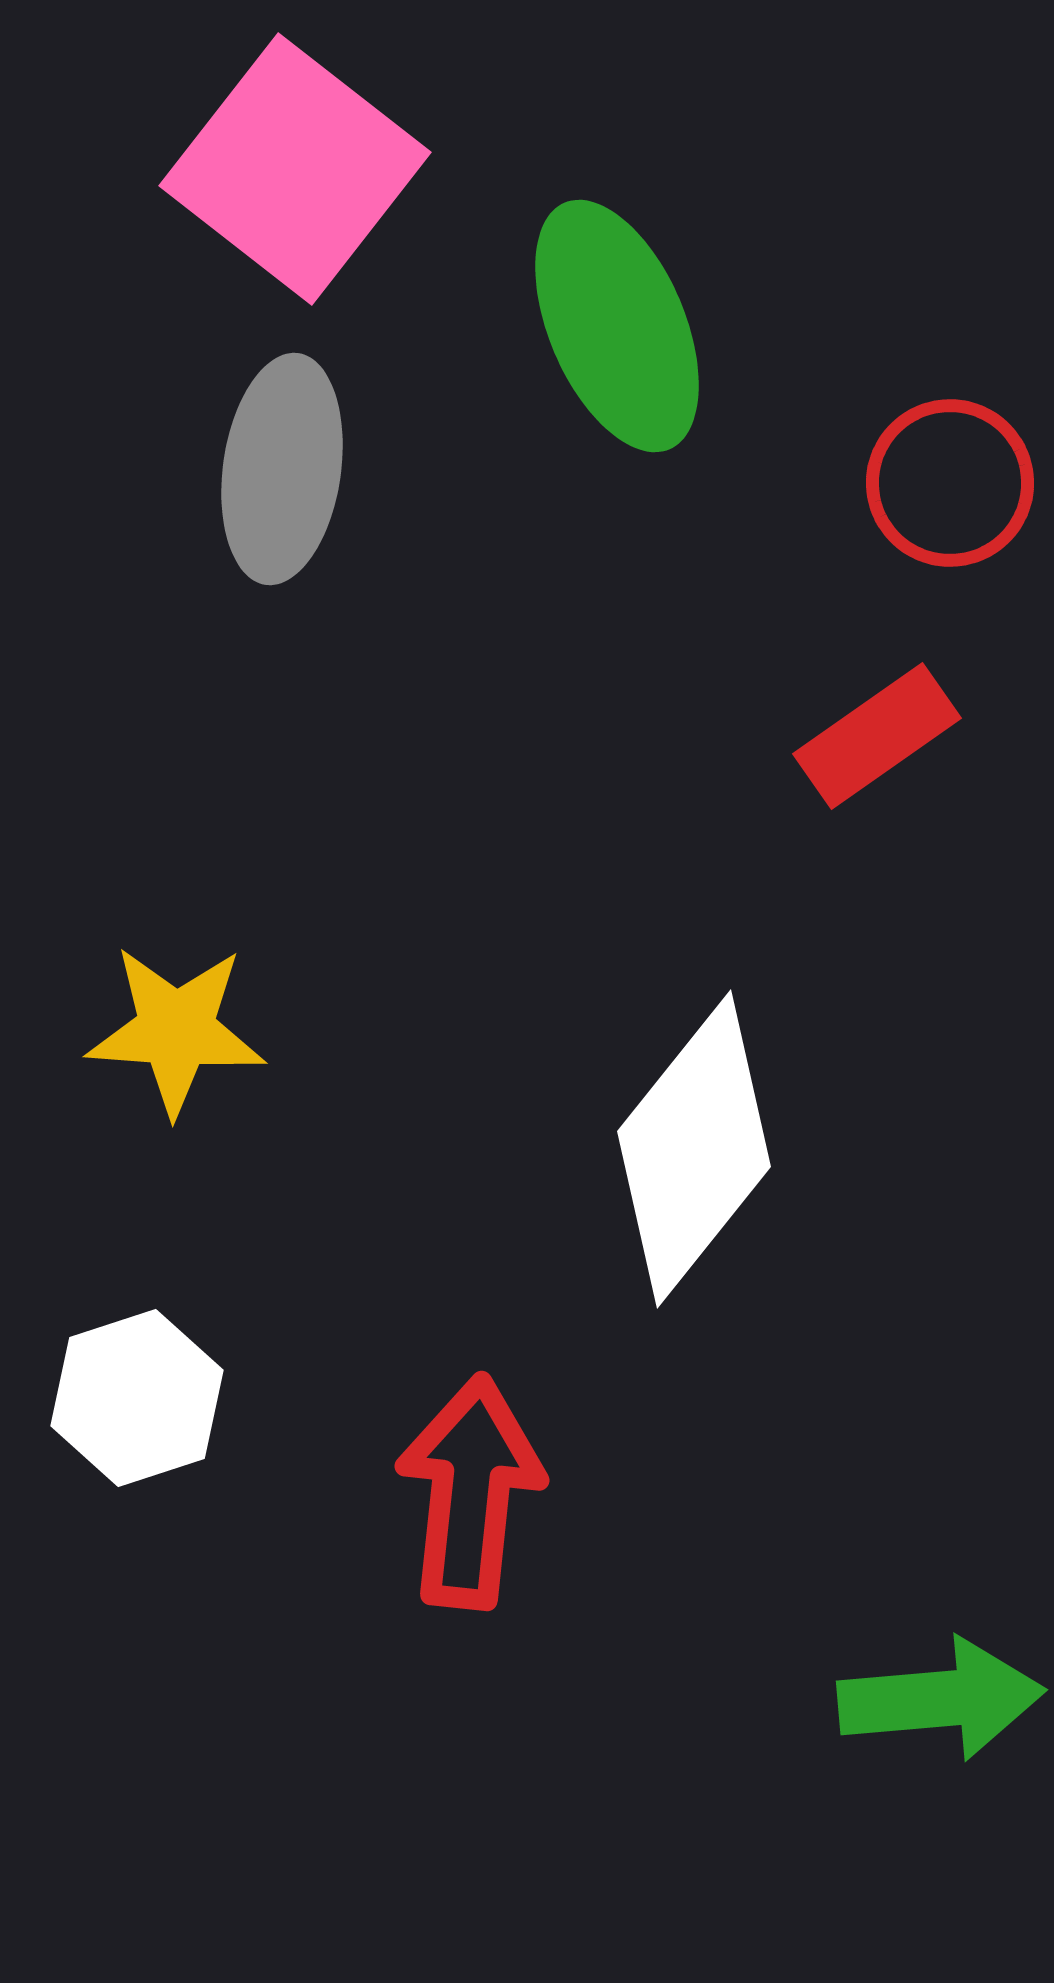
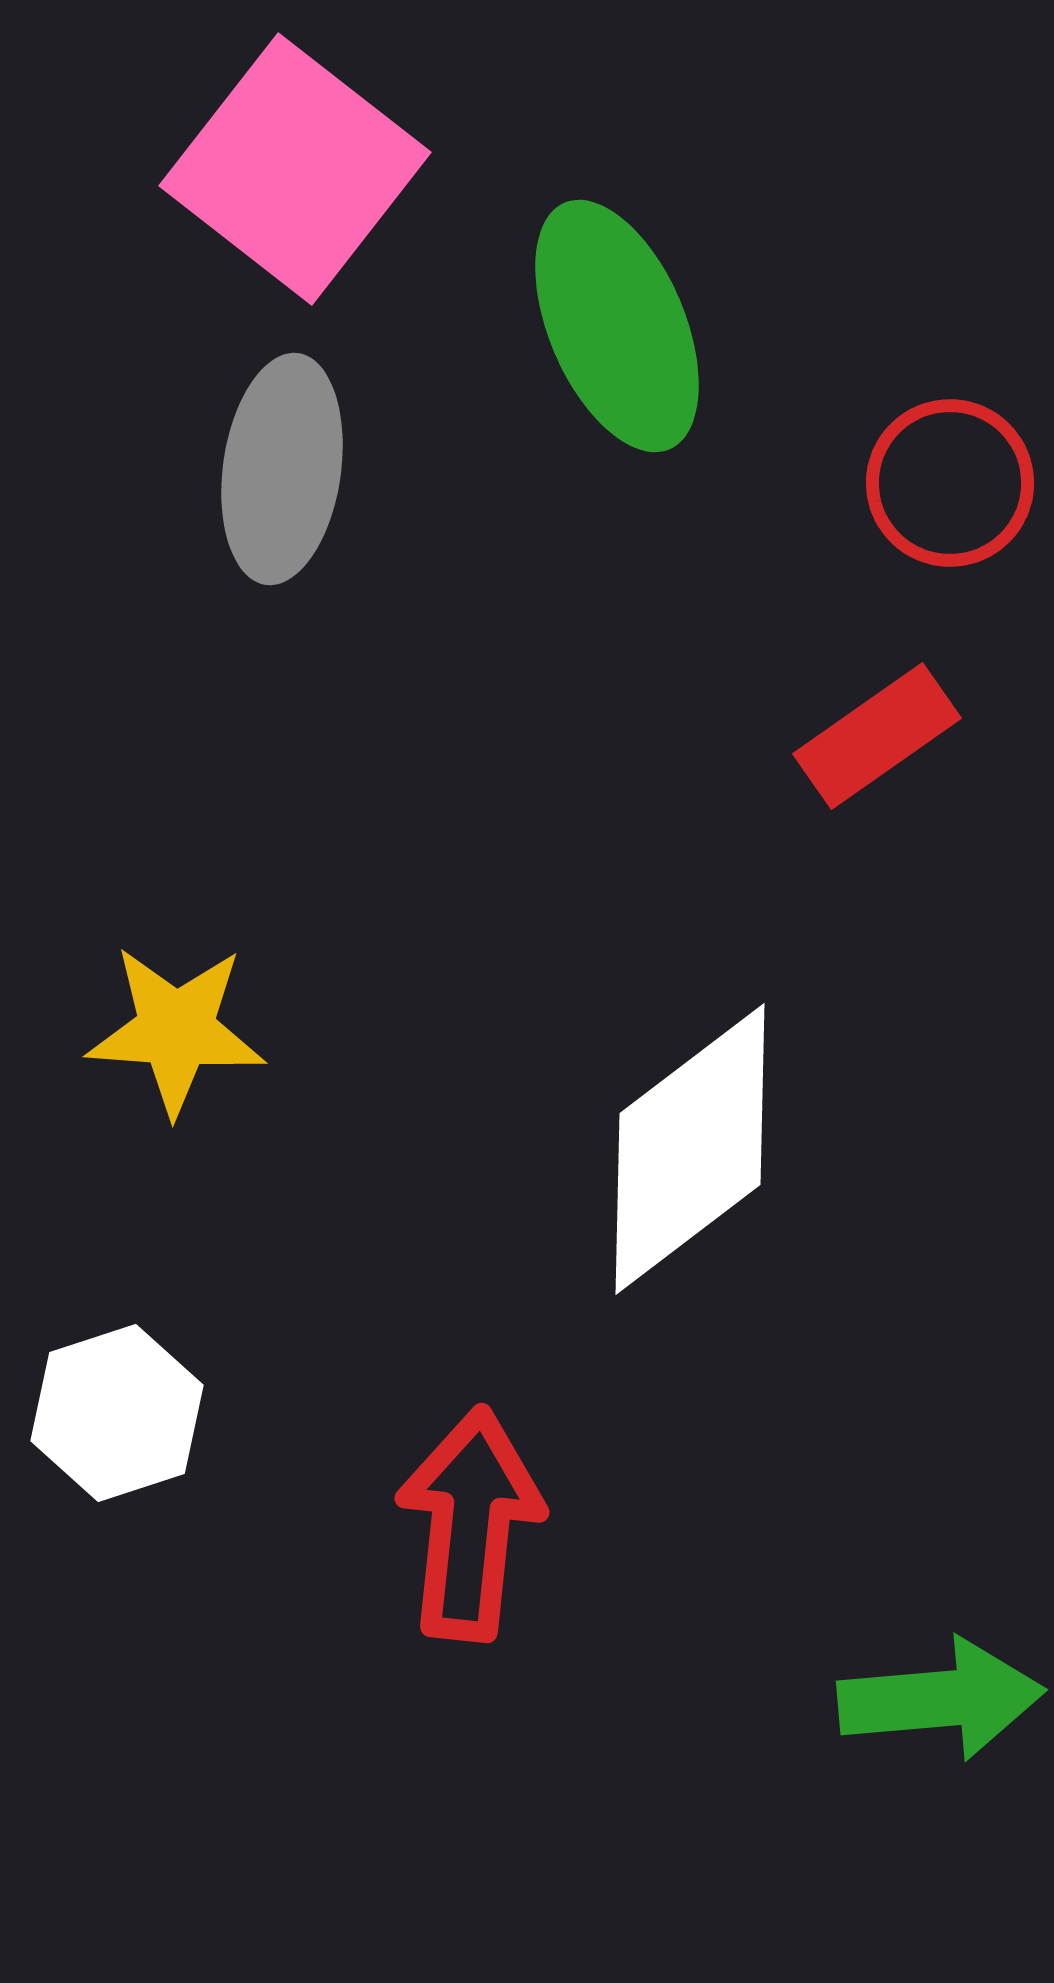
white diamond: moved 4 px left; rotated 14 degrees clockwise
white hexagon: moved 20 px left, 15 px down
red arrow: moved 32 px down
